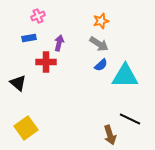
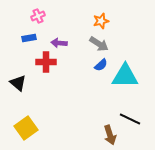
purple arrow: rotated 98 degrees counterclockwise
